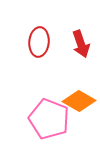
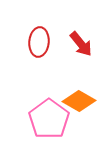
red arrow: rotated 20 degrees counterclockwise
pink pentagon: rotated 15 degrees clockwise
